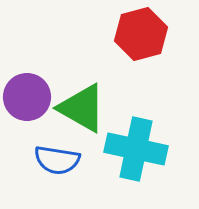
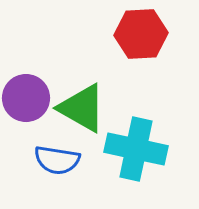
red hexagon: rotated 12 degrees clockwise
purple circle: moved 1 px left, 1 px down
